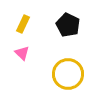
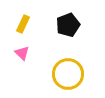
black pentagon: rotated 25 degrees clockwise
